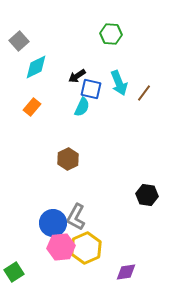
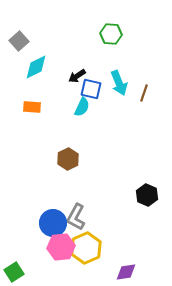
brown line: rotated 18 degrees counterclockwise
orange rectangle: rotated 54 degrees clockwise
black hexagon: rotated 15 degrees clockwise
